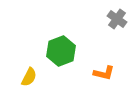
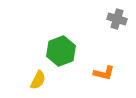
gray cross: rotated 18 degrees counterclockwise
yellow semicircle: moved 9 px right, 3 px down
